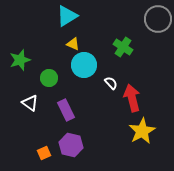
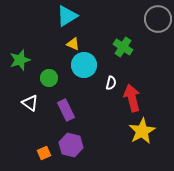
white semicircle: rotated 56 degrees clockwise
